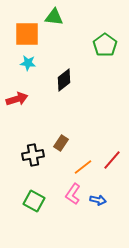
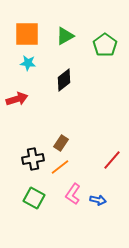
green triangle: moved 11 px right, 19 px down; rotated 36 degrees counterclockwise
black cross: moved 4 px down
orange line: moved 23 px left
green square: moved 3 px up
